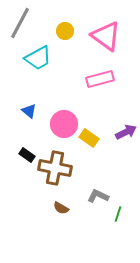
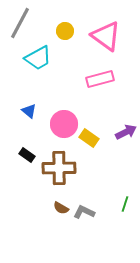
brown cross: moved 4 px right; rotated 12 degrees counterclockwise
gray L-shape: moved 14 px left, 16 px down
green line: moved 7 px right, 10 px up
